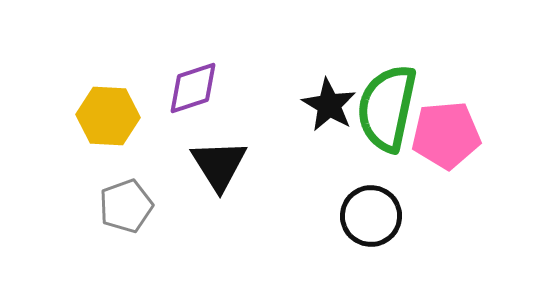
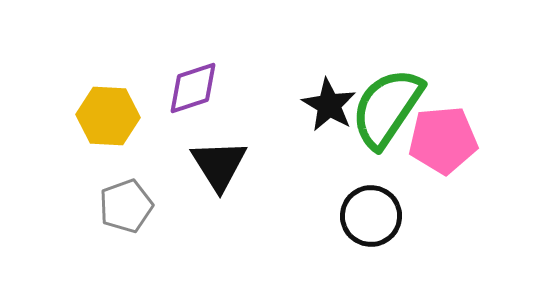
green semicircle: rotated 22 degrees clockwise
pink pentagon: moved 3 px left, 5 px down
